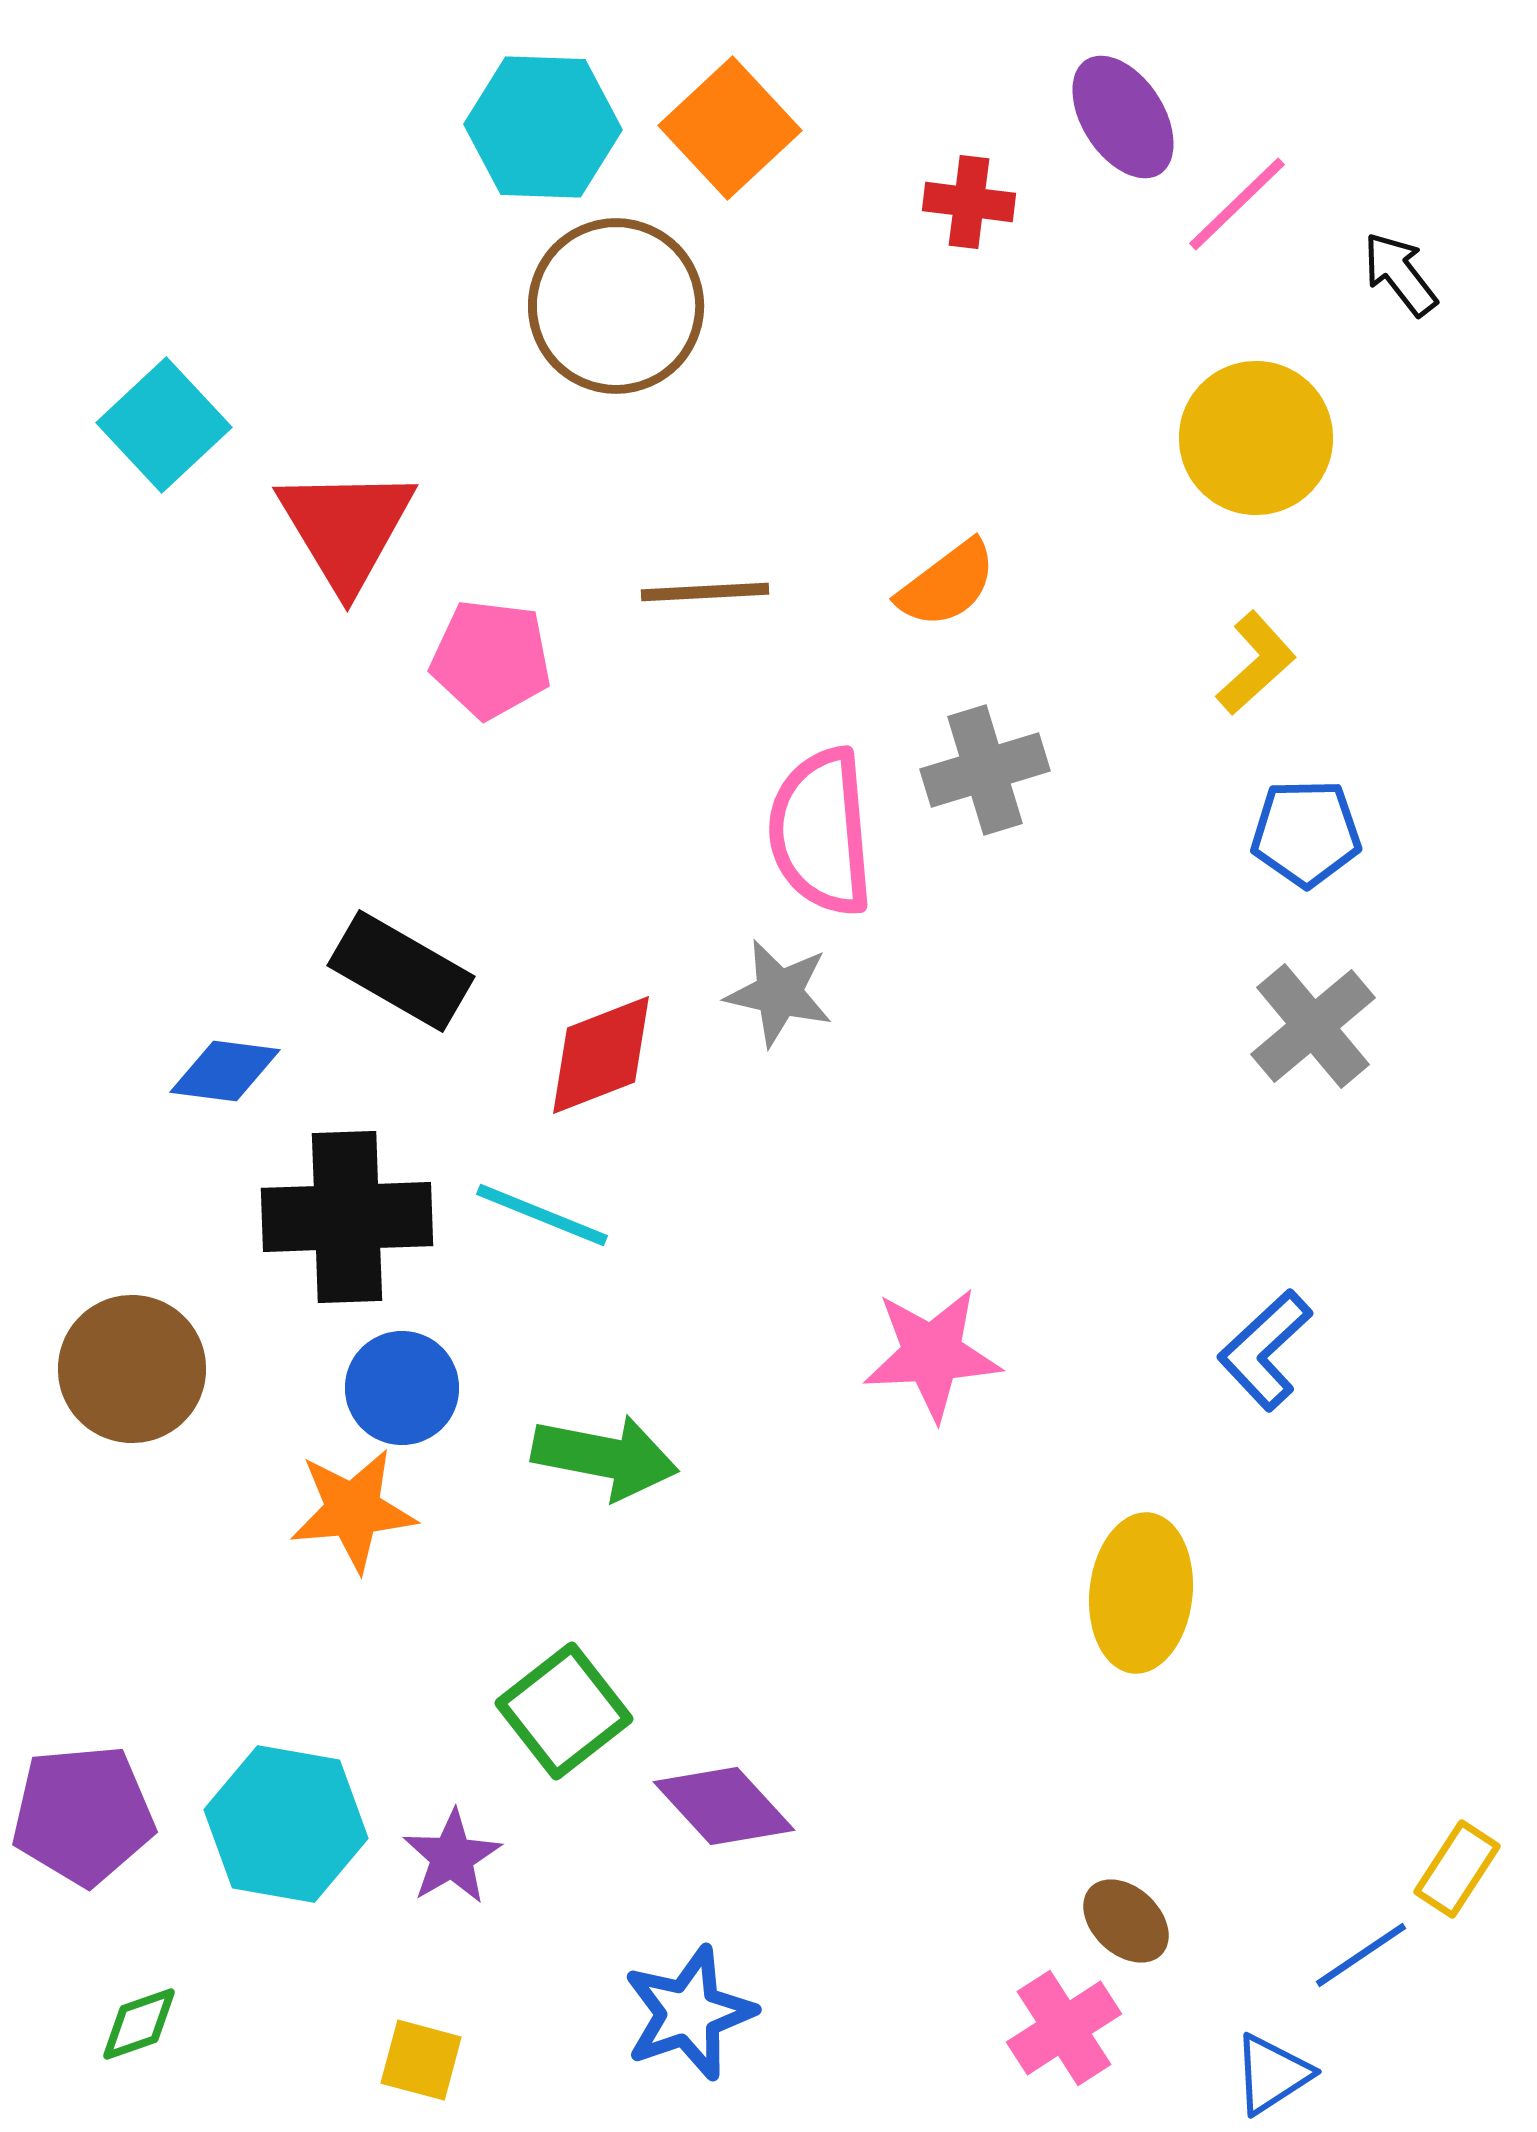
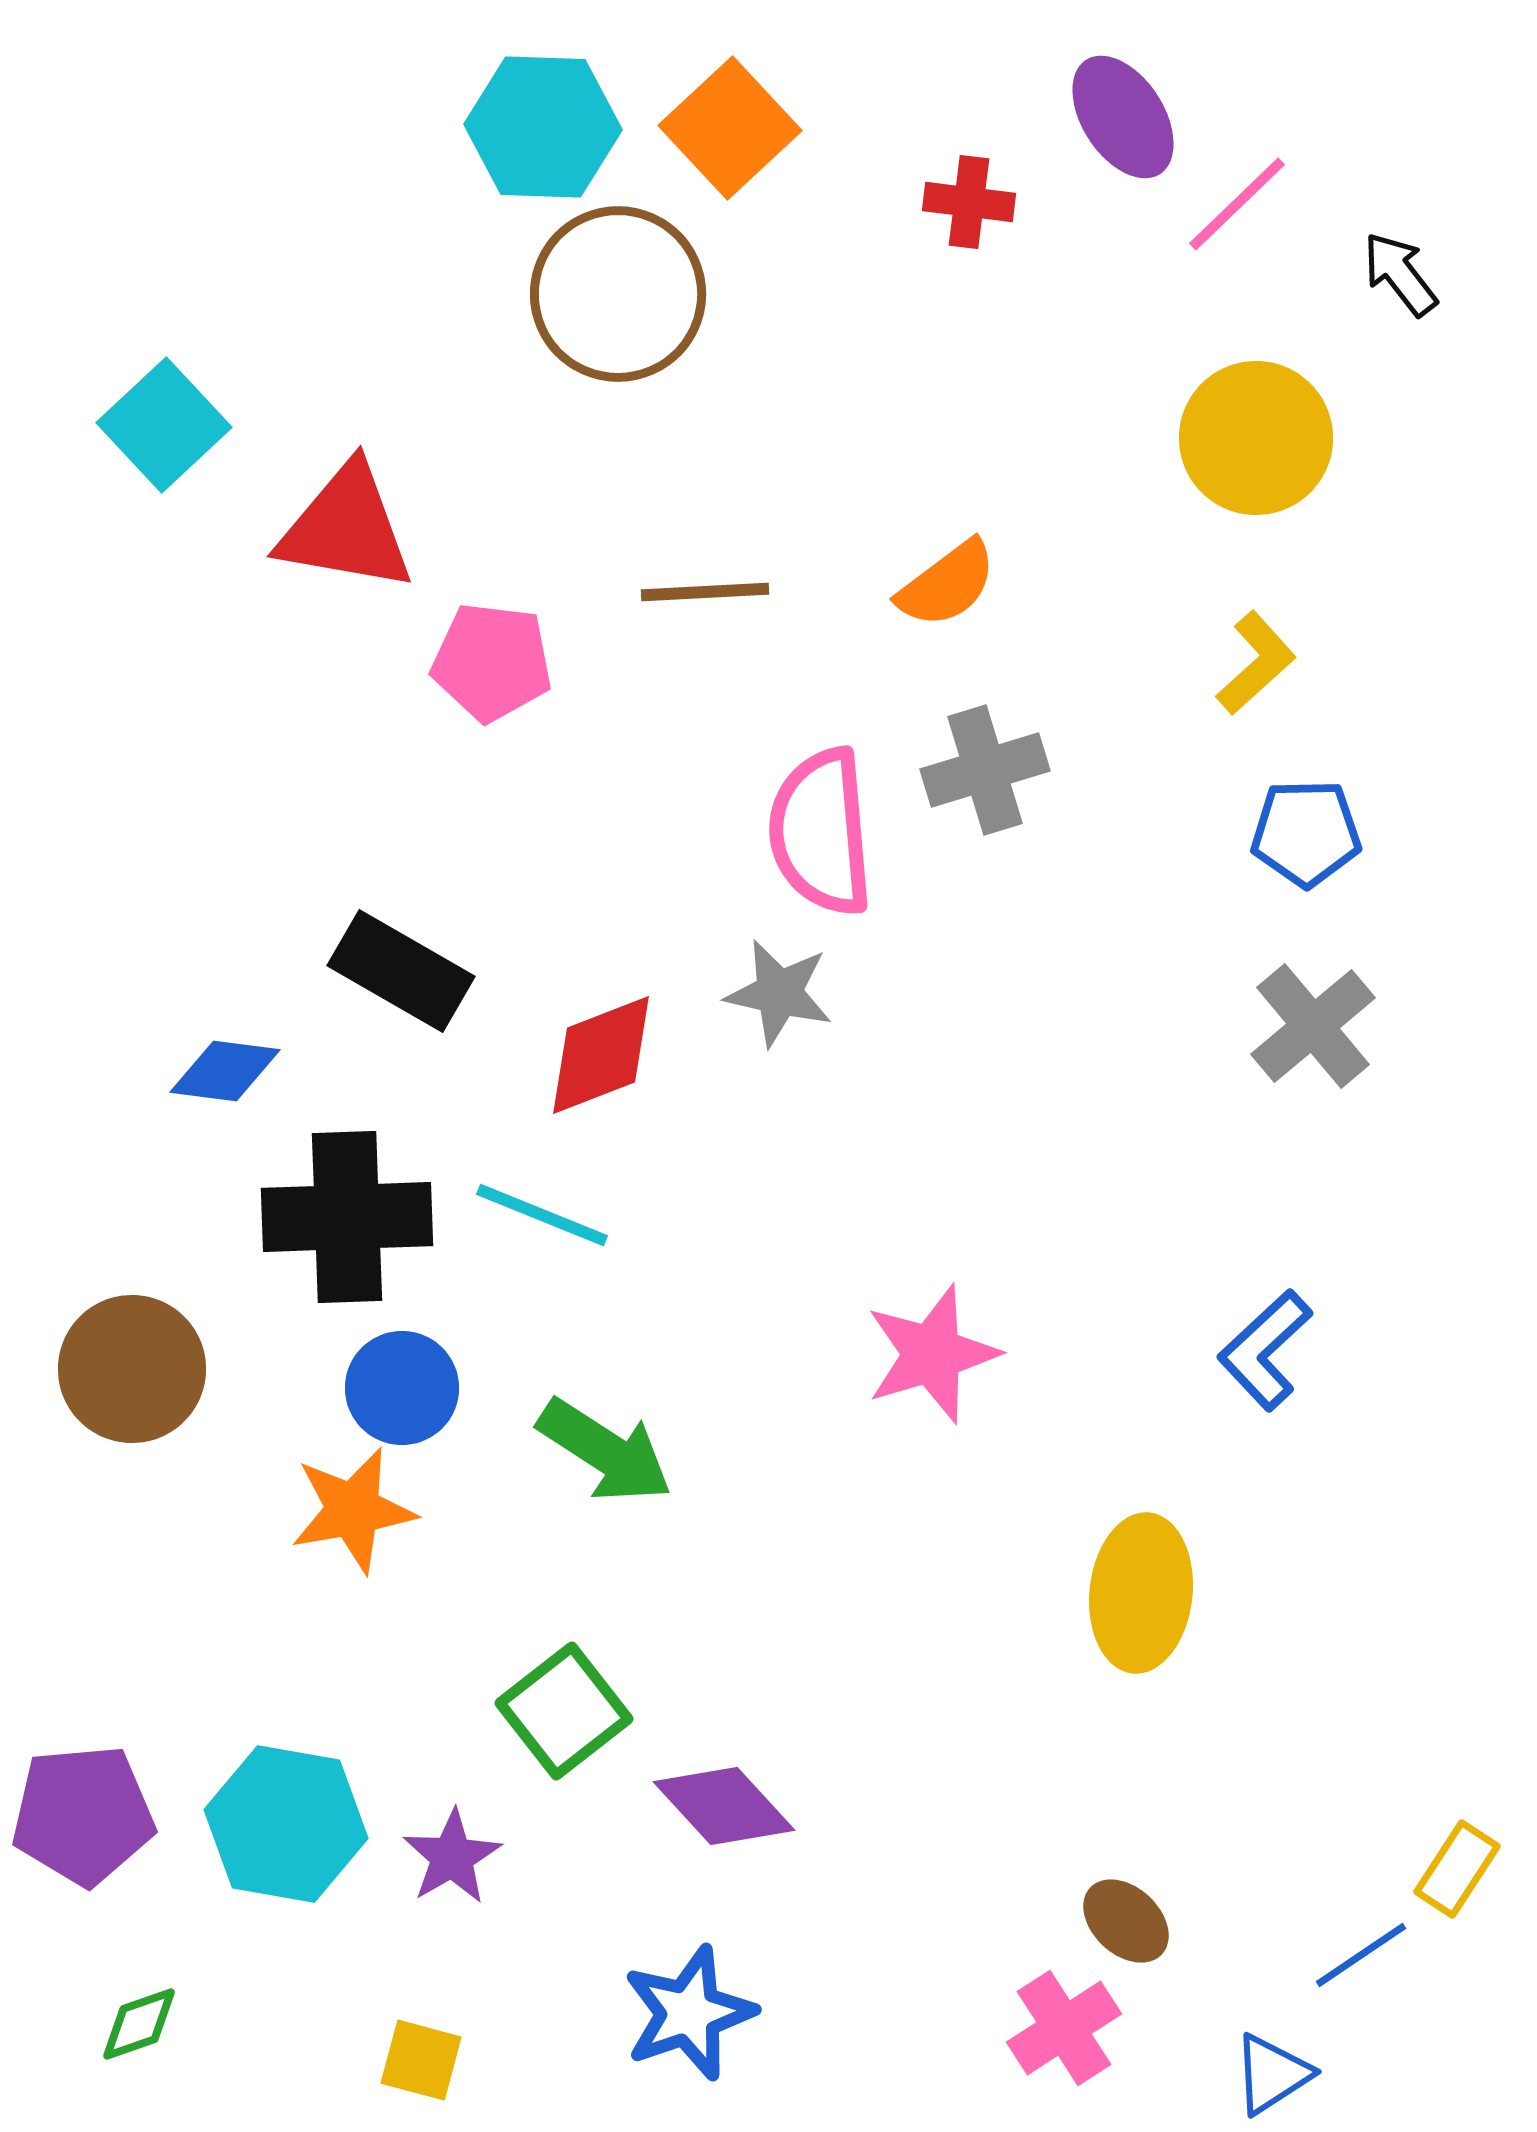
brown circle at (616, 306): moved 2 px right, 12 px up
red triangle at (346, 528): rotated 49 degrees counterclockwise
pink pentagon at (491, 659): moved 1 px right, 3 px down
pink star at (932, 1354): rotated 14 degrees counterclockwise
green arrow at (605, 1457): moved 6 px up; rotated 22 degrees clockwise
orange star at (353, 1510): rotated 5 degrees counterclockwise
